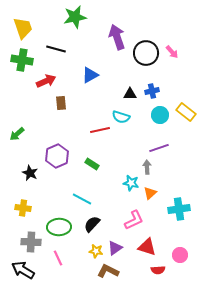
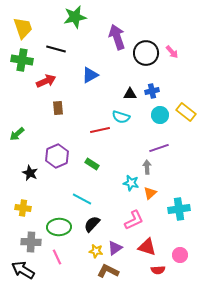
brown rectangle: moved 3 px left, 5 px down
pink line: moved 1 px left, 1 px up
